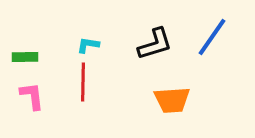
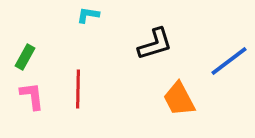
blue line: moved 17 px right, 24 px down; rotated 18 degrees clockwise
cyan L-shape: moved 30 px up
green rectangle: rotated 60 degrees counterclockwise
red line: moved 5 px left, 7 px down
orange trapezoid: moved 7 px right, 1 px up; rotated 66 degrees clockwise
